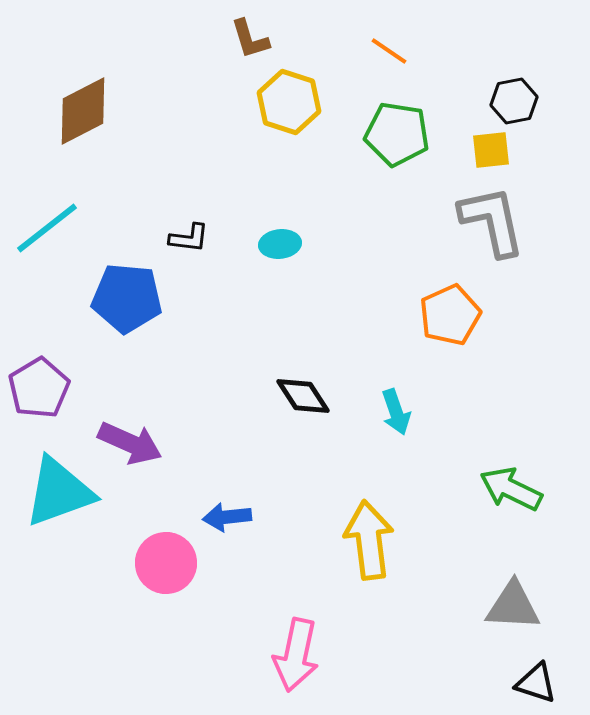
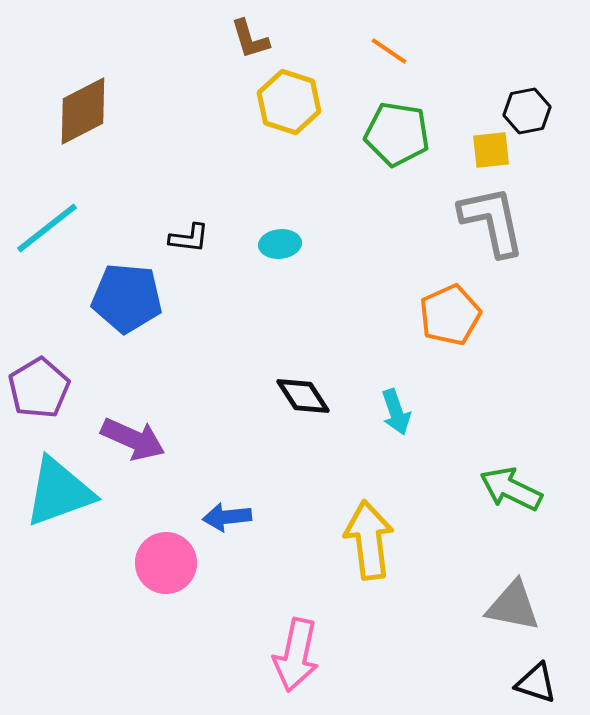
black hexagon: moved 13 px right, 10 px down
purple arrow: moved 3 px right, 4 px up
gray triangle: rotated 8 degrees clockwise
